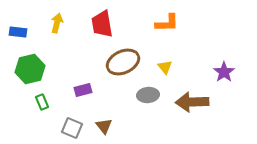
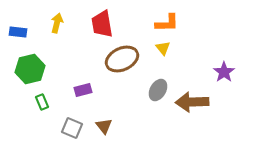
brown ellipse: moved 1 px left, 3 px up
yellow triangle: moved 2 px left, 19 px up
gray ellipse: moved 10 px right, 5 px up; rotated 55 degrees counterclockwise
